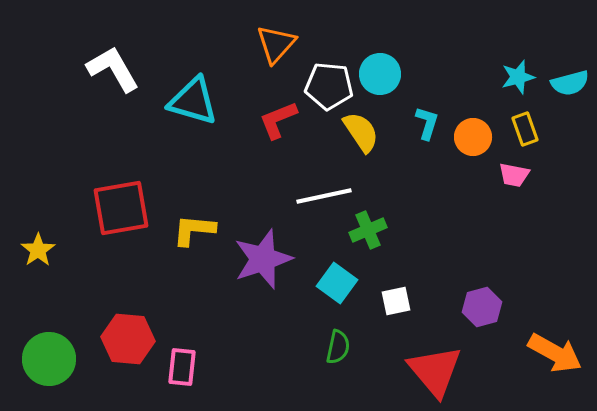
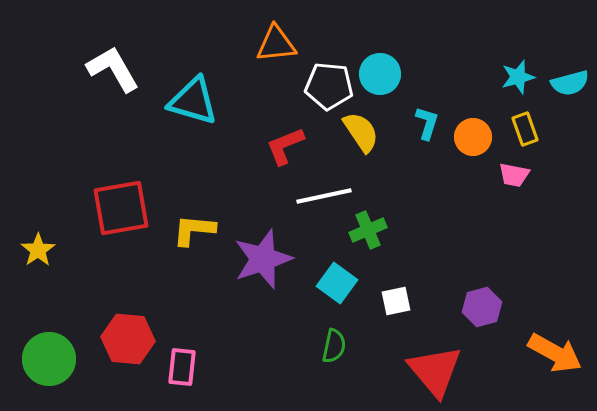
orange triangle: rotated 42 degrees clockwise
red L-shape: moved 7 px right, 26 px down
green semicircle: moved 4 px left, 1 px up
